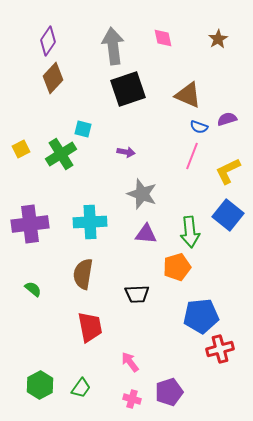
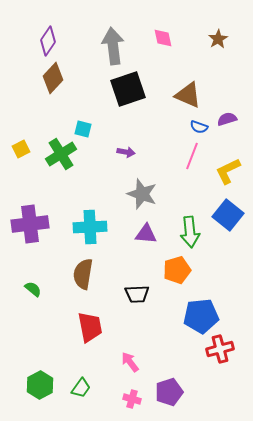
cyan cross: moved 5 px down
orange pentagon: moved 3 px down
